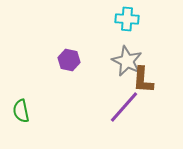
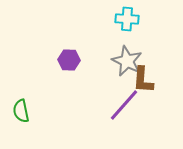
purple hexagon: rotated 10 degrees counterclockwise
purple line: moved 2 px up
